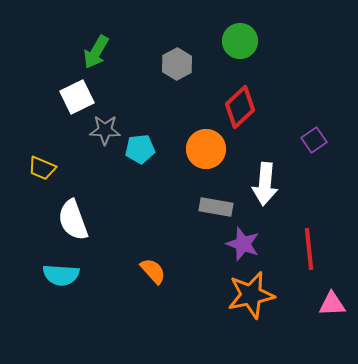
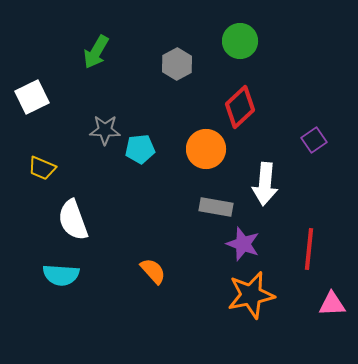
white square: moved 45 px left
red line: rotated 12 degrees clockwise
